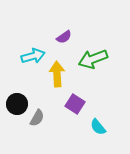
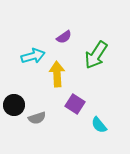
green arrow: moved 3 px right, 4 px up; rotated 36 degrees counterclockwise
black circle: moved 3 px left, 1 px down
gray semicircle: rotated 42 degrees clockwise
cyan semicircle: moved 1 px right, 2 px up
